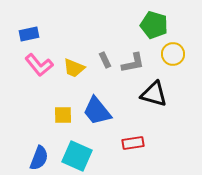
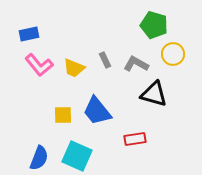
gray L-shape: moved 3 px right, 1 px down; rotated 140 degrees counterclockwise
red rectangle: moved 2 px right, 4 px up
